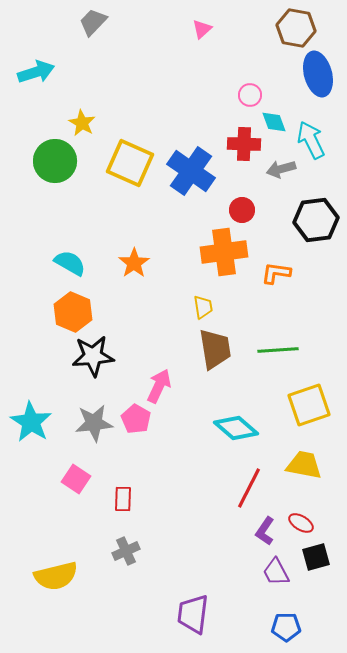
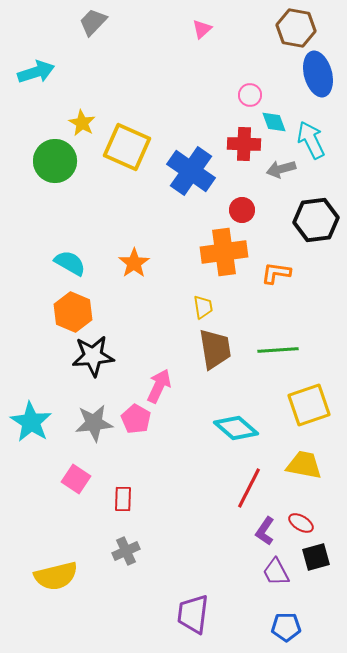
yellow square at (130, 163): moved 3 px left, 16 px up
